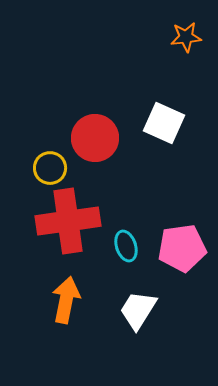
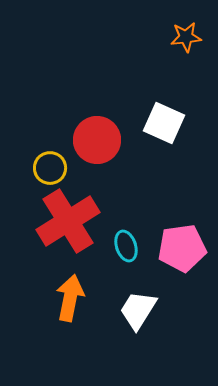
red circle: moved 2 px right, 2 px down
red cross: rotated 24 degrees counterclockwise
orange arrow: moved 4 px right, 2 px up
